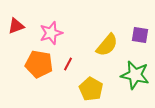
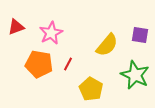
red triangle: moved 1 px down
pink star: rotated 10 degrees counterclockwise
green star: rotated 12 degrees clockwise
